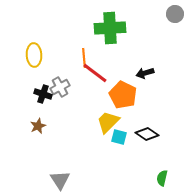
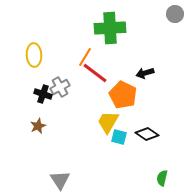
orange line: moved 1 px right, 1 px up; rotated 36 degrees clockwise
yellow trapezoid: rotated 15 degrees counterclockwise
